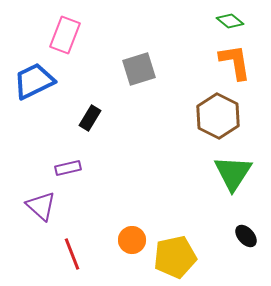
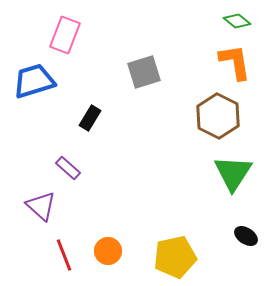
green diamond: moved 7 px right
gray square: moved 5 px right, 3 px down
blue trapezoid: rotated 9 degrees clockwise
purple rectangle: rotated 55 degrees clockwise
black ellipse: rotated 15 degrees counterclockwise
orange circle: moved 24 px left, 11 px down
red line: moved 8 px left, 1 px down
